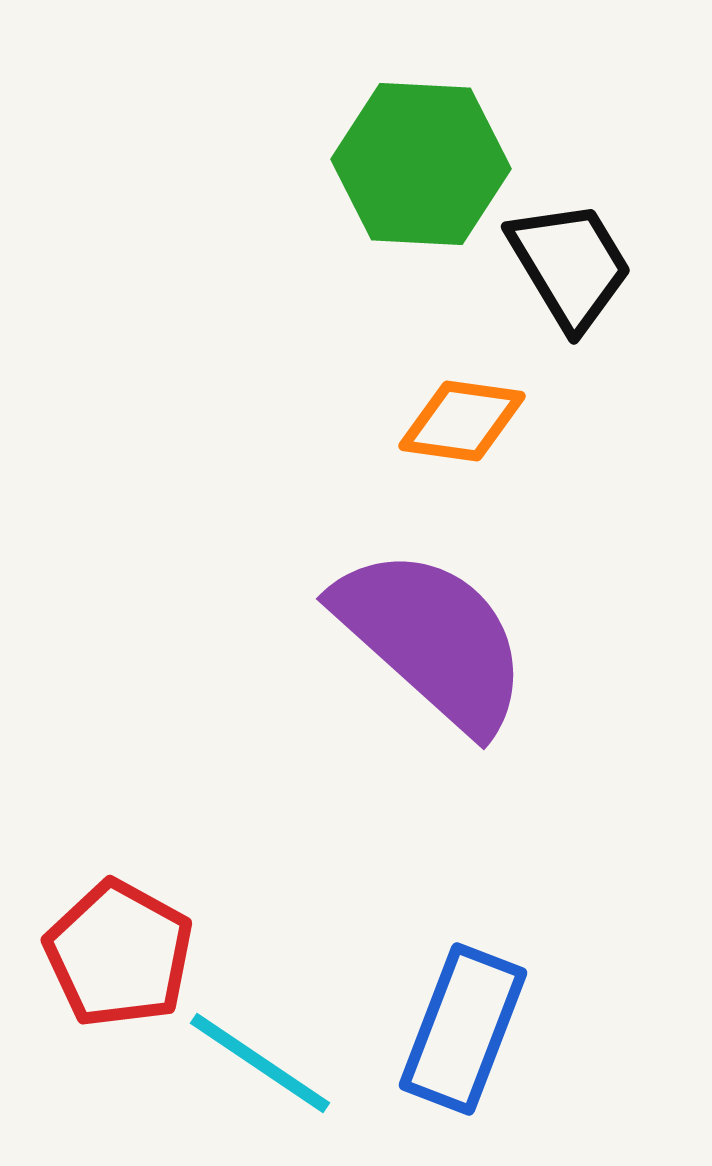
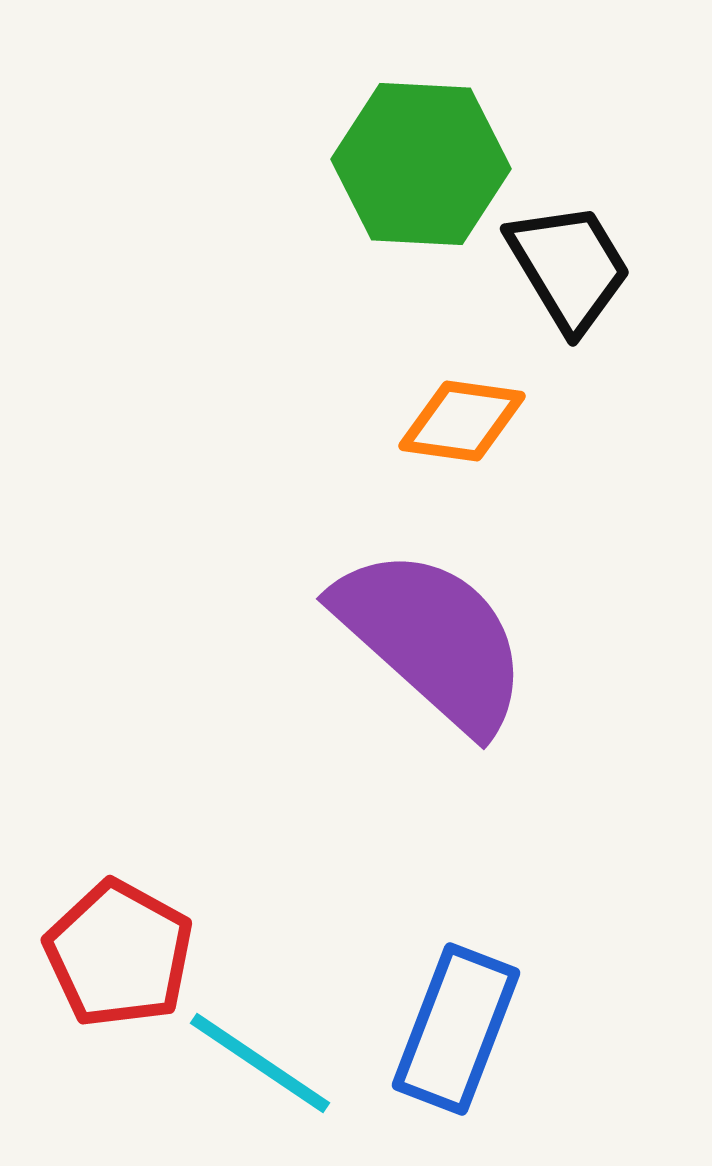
black trapezoid: moved 1 px left, 2 px down
blue rectangle: moved 7 px left
